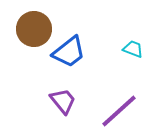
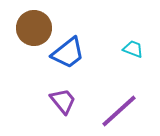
brown circle: moved 1 px up
blue trapezoid: moved 1 px left, 1 px down
